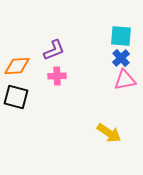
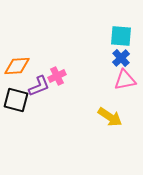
purple L-shape: moved 15 px left, 36 px down
pink cross: rotated 24 degrees counterclockwise
black square: moved 3 px down
yellow arrow: moved 1 px right, 16 px up
